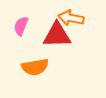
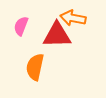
orange arrow: moved 2 px right
orange semicircle: rotated 112 degrees clockwise
